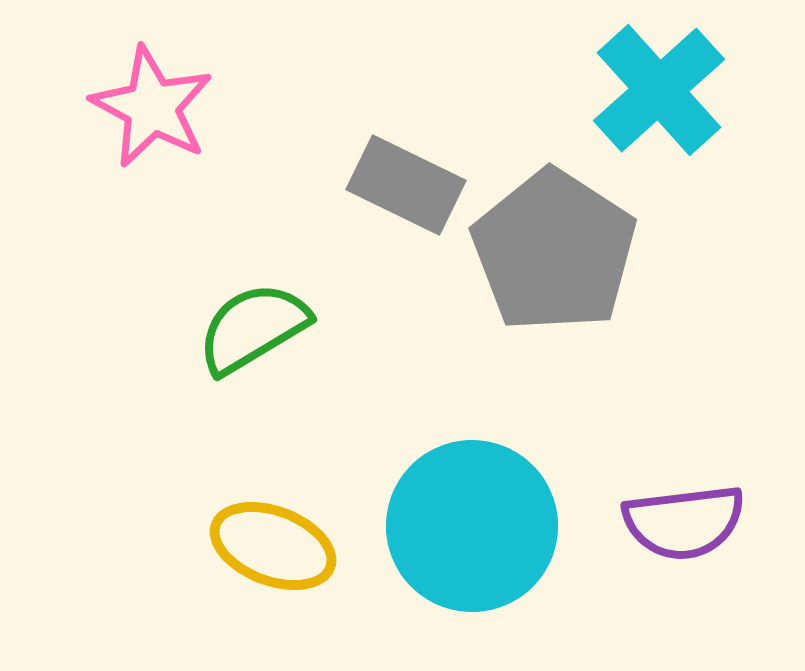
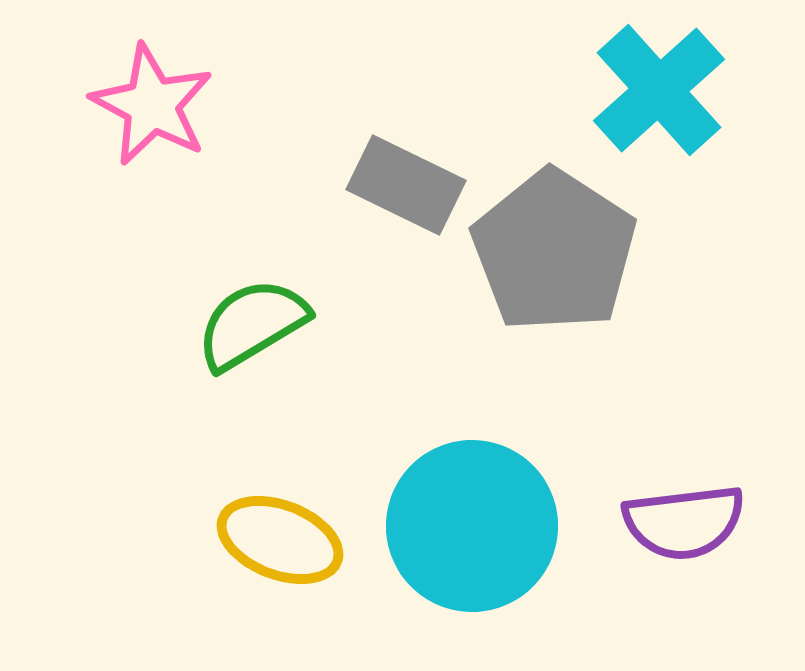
pink star: moved 2 px up
green semicircle: moved 1 px left, 4 px up
yellow ellipse: moved 7 px right, 6 px up
